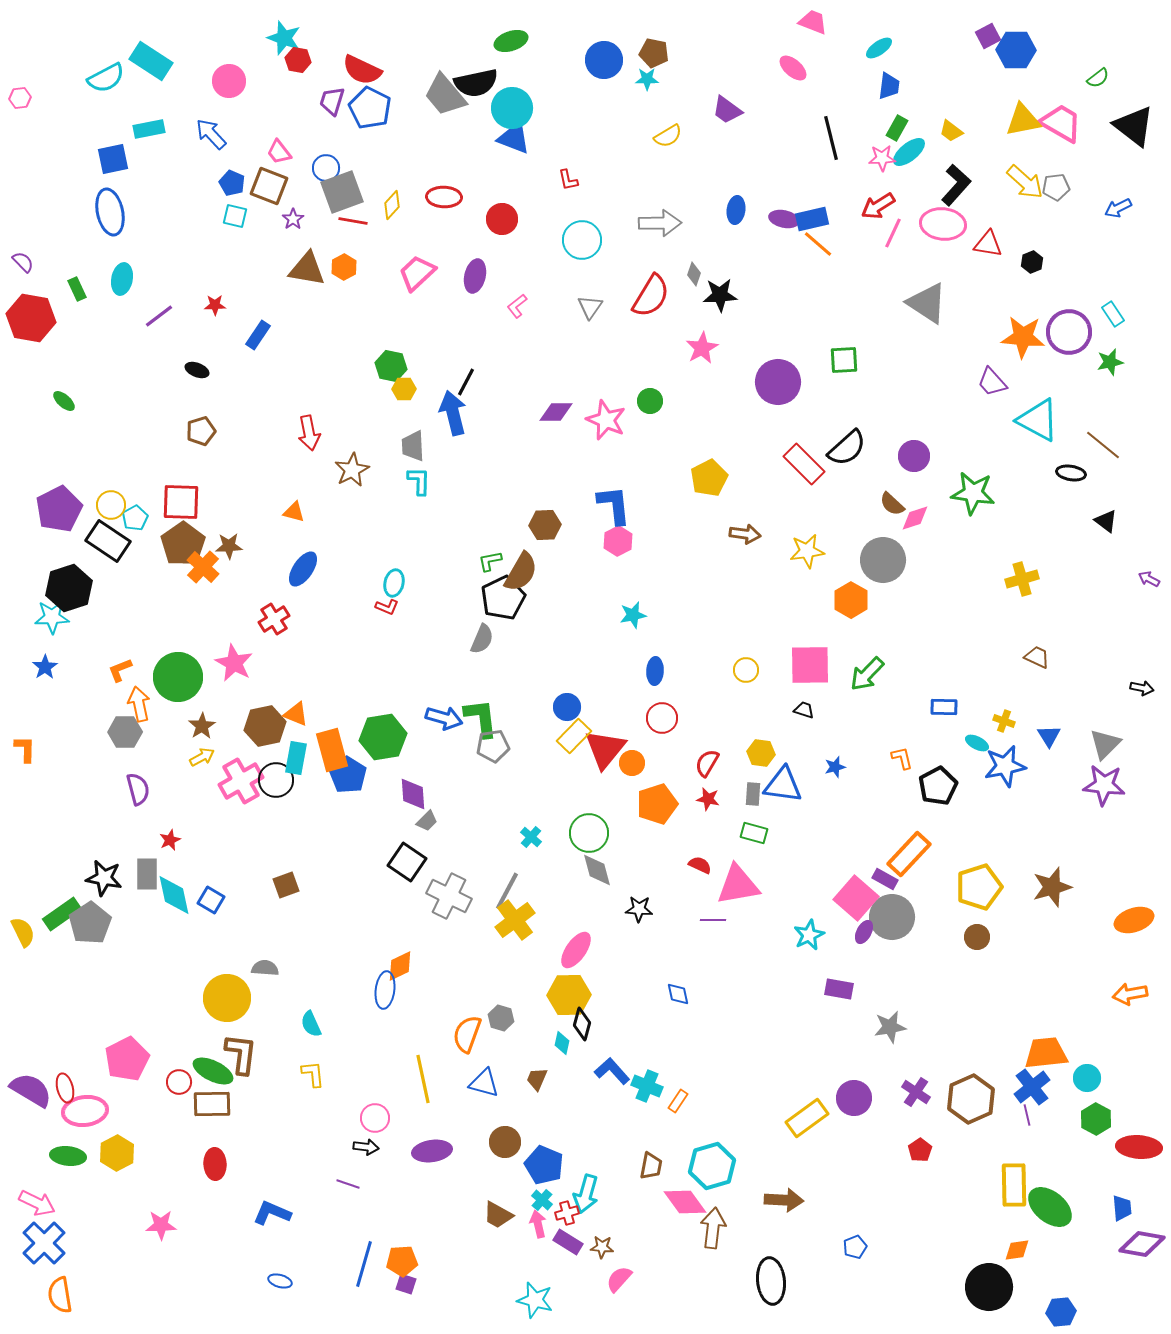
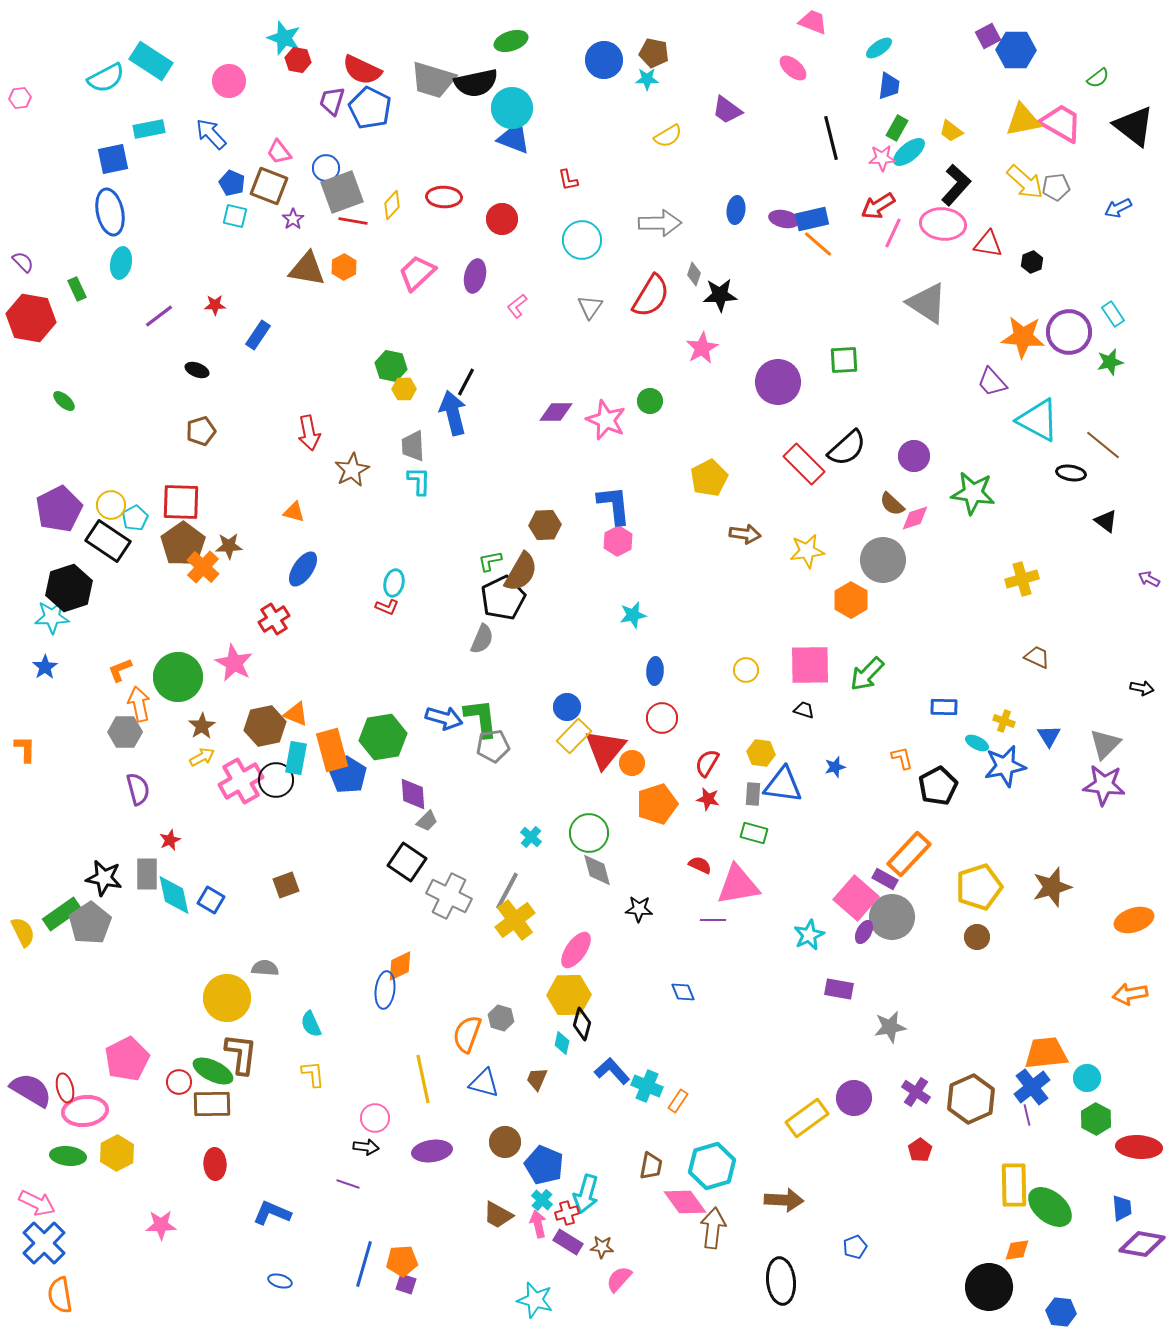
gray trapezoid at (445, 95): moved 12 px left, 15 px up; rotated 33 degrees counterclockwise
cyan ellipse at (122, 279): moved 1 px left, 16 px up
blue diamond at (678, 994): moved 5 px right, 2 px up; rotated 10 degrees counterclockwise
black ellipse at (771, 1281): moved 10 px right
blue hexagon at (1061, 1312): rotated 12 degrees clockwise
